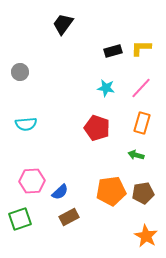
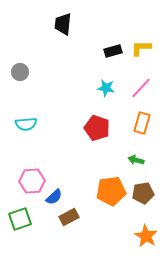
black trapezoid: rotated 30 degrees counterclockwise
green arrow: moved 5 px down
blue semicircle: moved 6 px left, 5 px down
